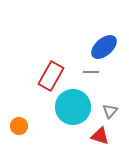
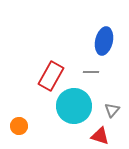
blue ellipse: moved 6 px up; rotated 36 degrees counterclockwise
cyan circle: moved 1 px right, 1 px up
gray triangle: moved 2 px right, 1 px up
